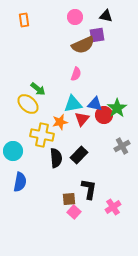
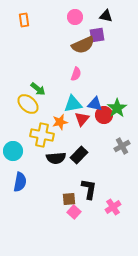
black semicircle: rotated 90 degrees clockwise
